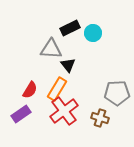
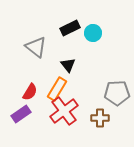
gray triangle: moved 15 px left, 2 px up; rotated 35 degrees clockwise
red semicircle: moved 2 px down
brown cross: rotated 18 degrees counterclockwise
